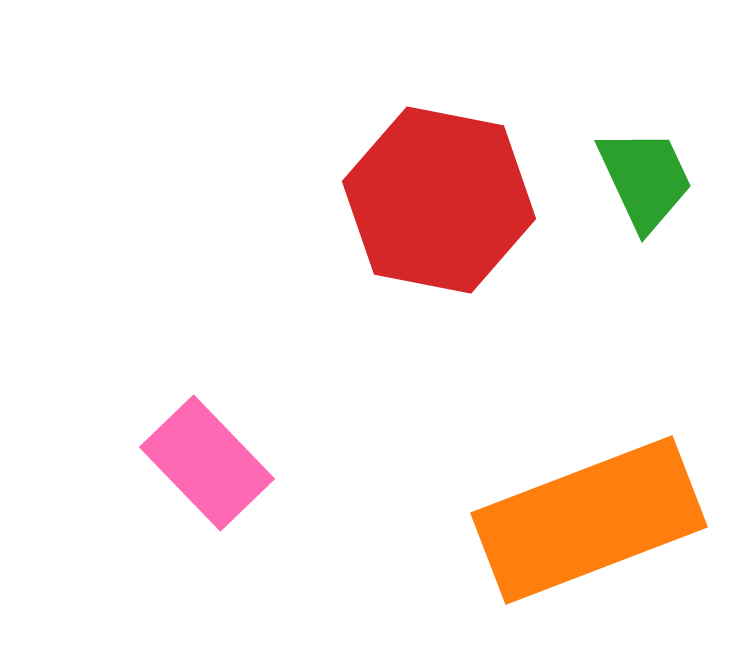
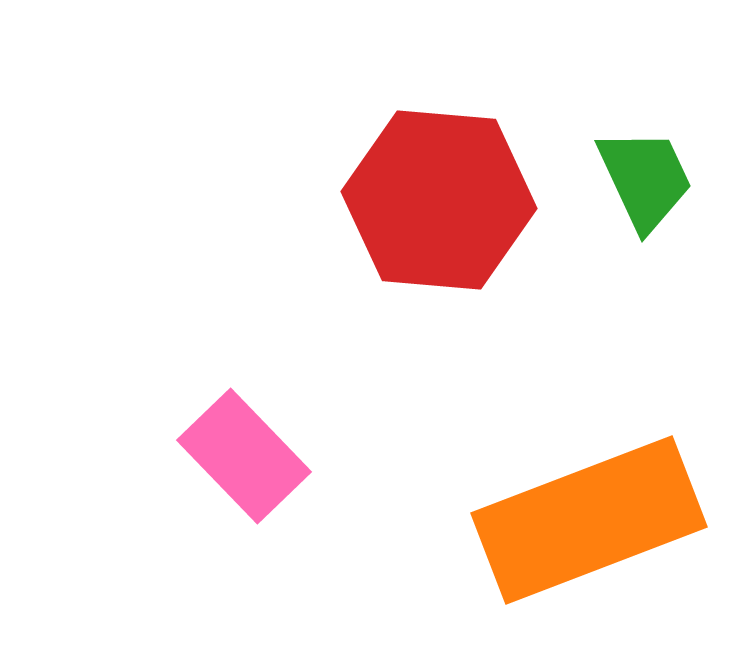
red hexagon: rotated 6 degrees counterclockwise
pink rectangle: moved 37 px right, 7 px up
